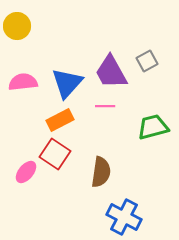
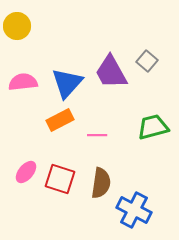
gray square: rotated 20 degrees counterclockwise
pink line: moved 8 px left, 29 px down
red square: moved 5 px right, 25 px down; rotated 16 degrees counterclockwise
brown semicircle: moved 11 px down
blue cross: moved 10 px right, 7 px up
